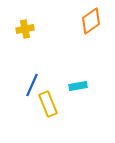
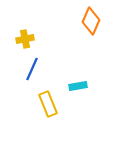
orange diamond: rotated 32 degrees counterclockwise
yellow cross: moved 10 px down
blue line: moved 16 px up
